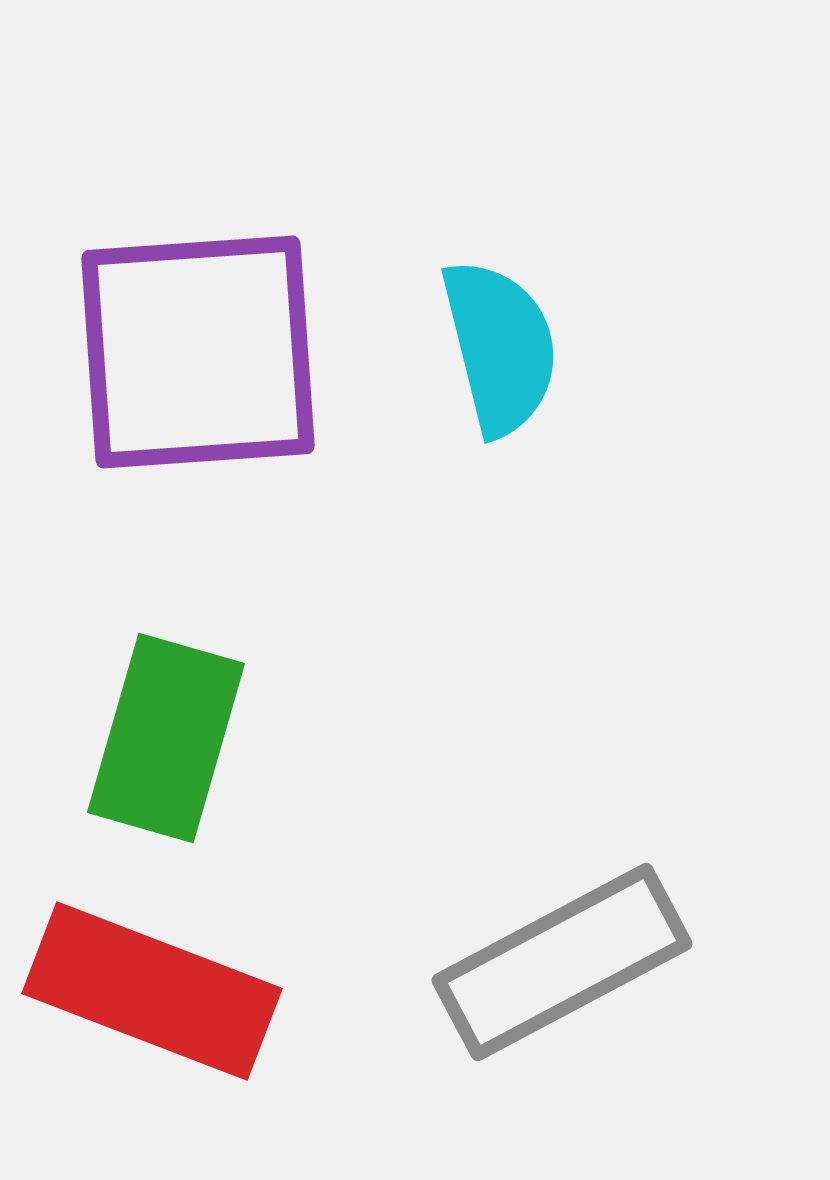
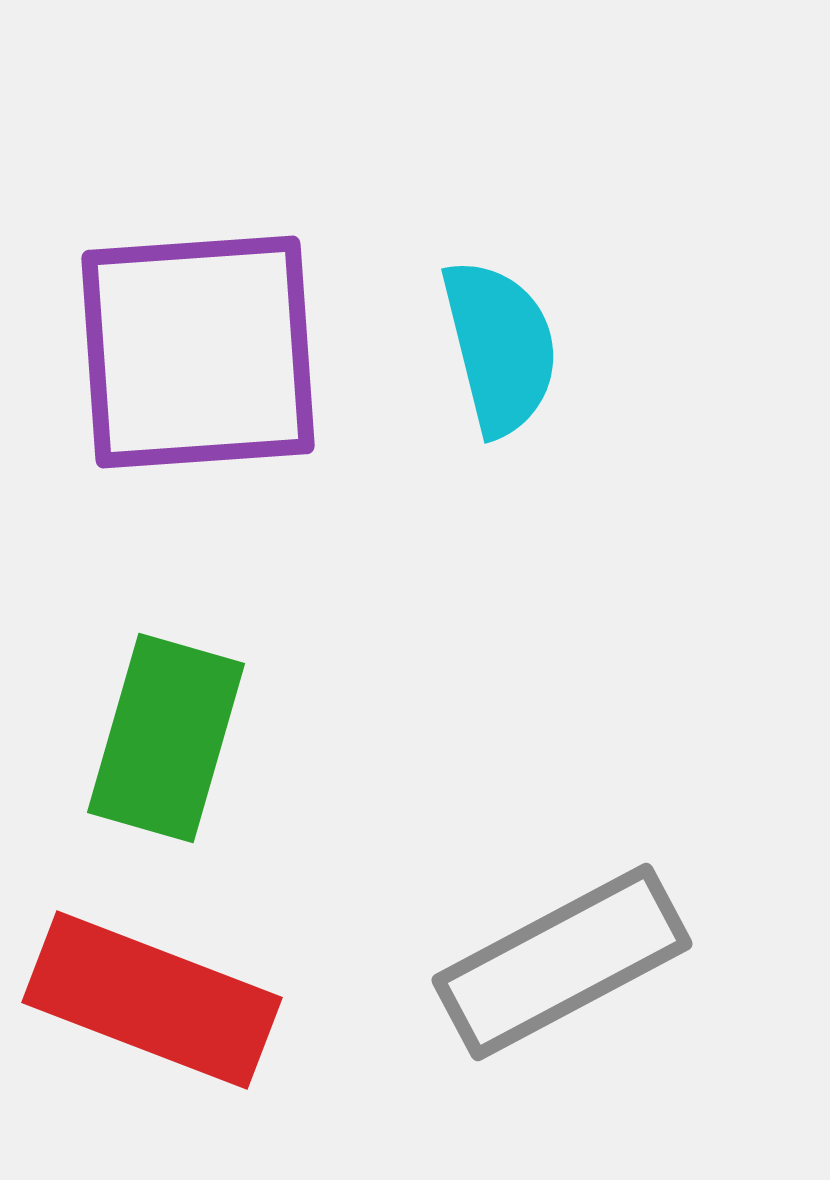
red rectangle: moved 9 px down
